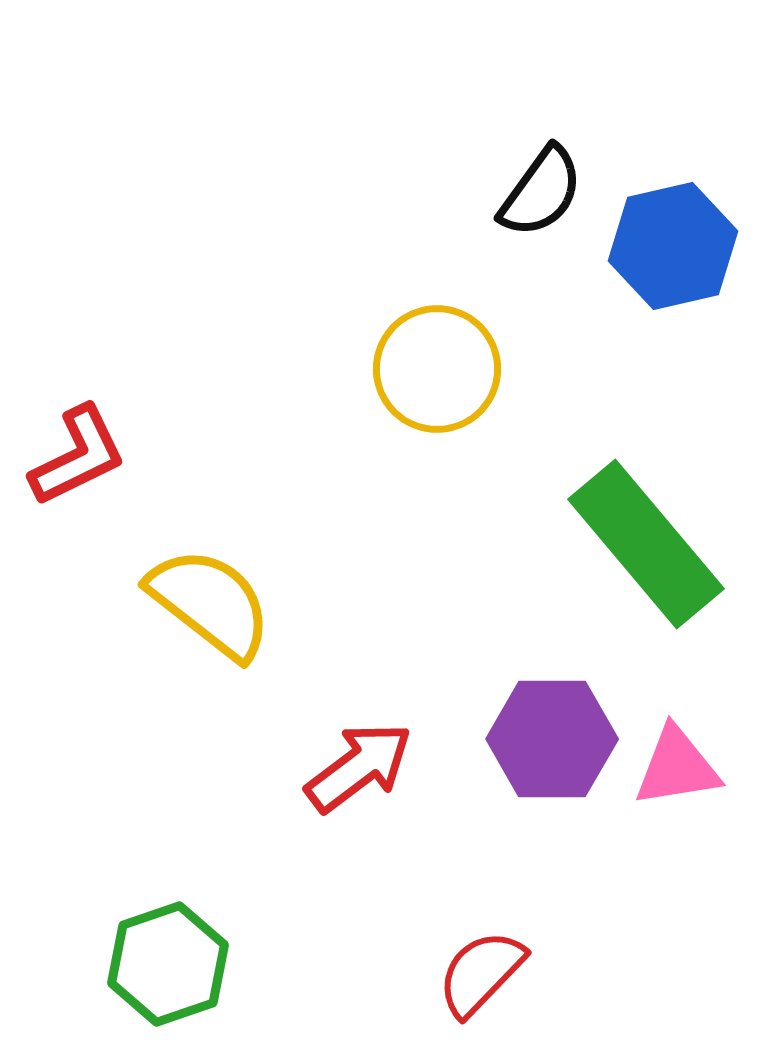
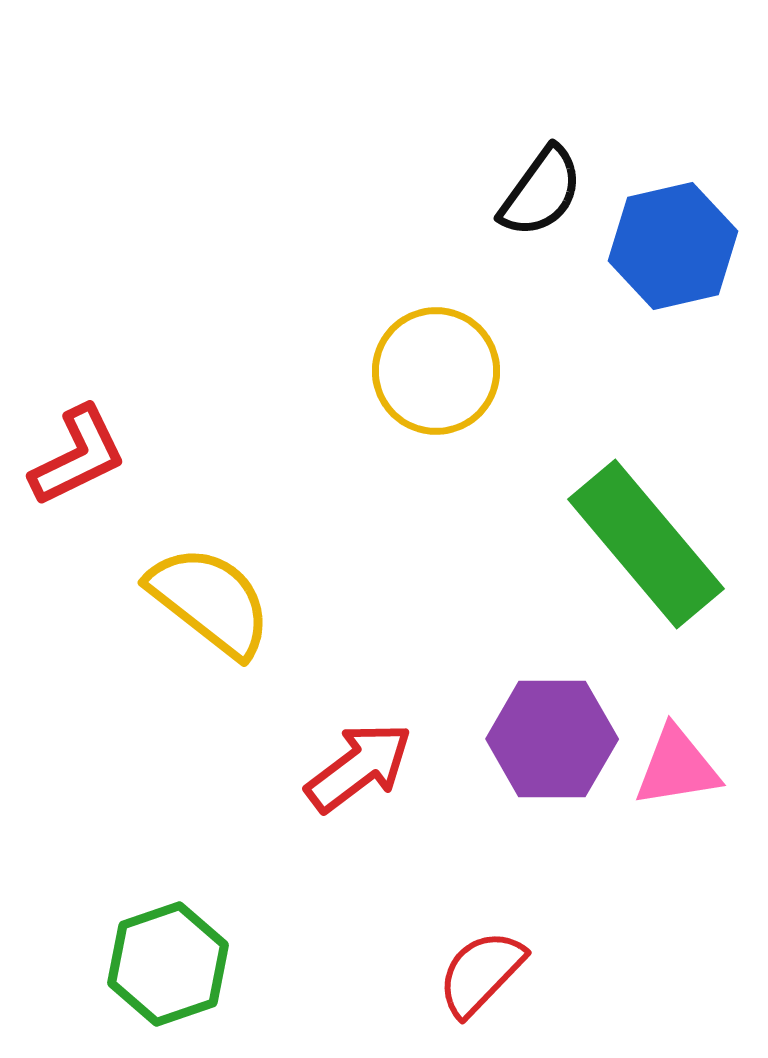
yellow circle: moved 1 px left, 2 px down
yellow semicircle: moved 2 px up
